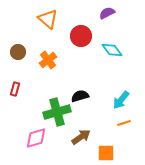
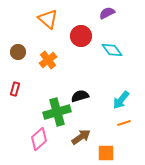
pink diamond: moved 3 px right, 1 px down; rotated 25 degrees counterclockwise
